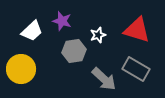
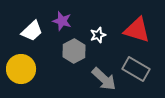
gray hexagon: rotated 20 degrees counterclockwise
